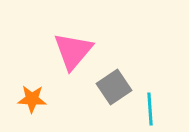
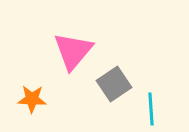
gray square: moved 3 px up
cyan line: moved 1 px right
